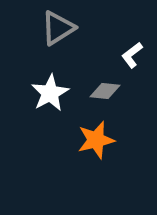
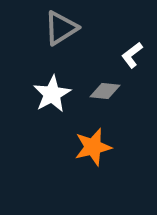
gray triangle: moved 3 px right
white star: moved 2 px right, 1 px down
orange star: moved 3 px left, 7 px down
